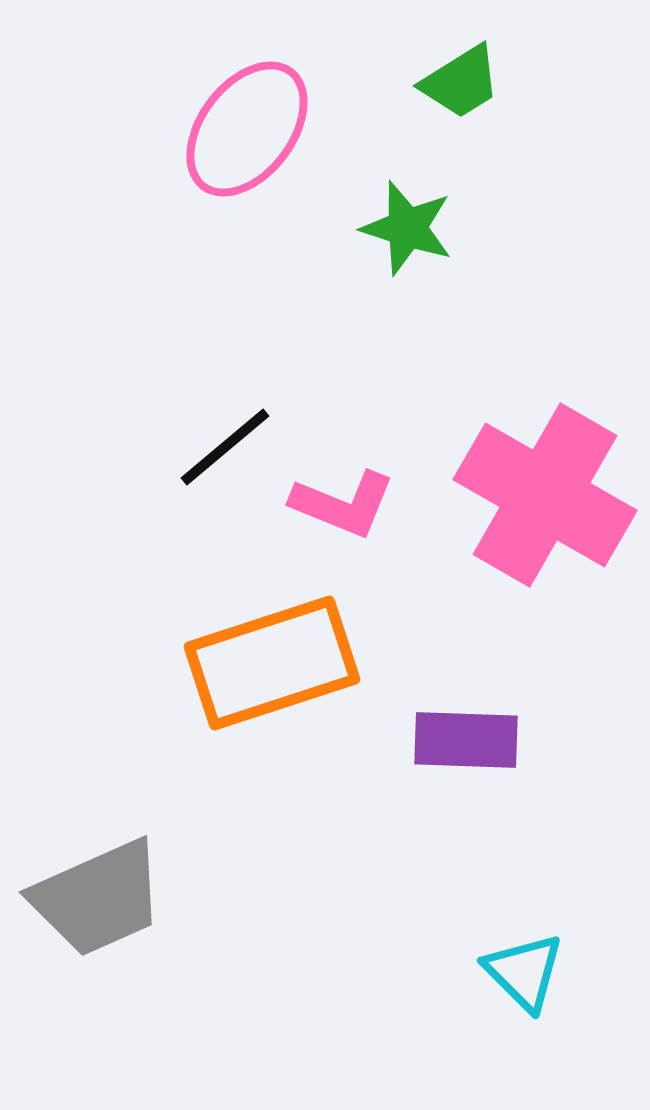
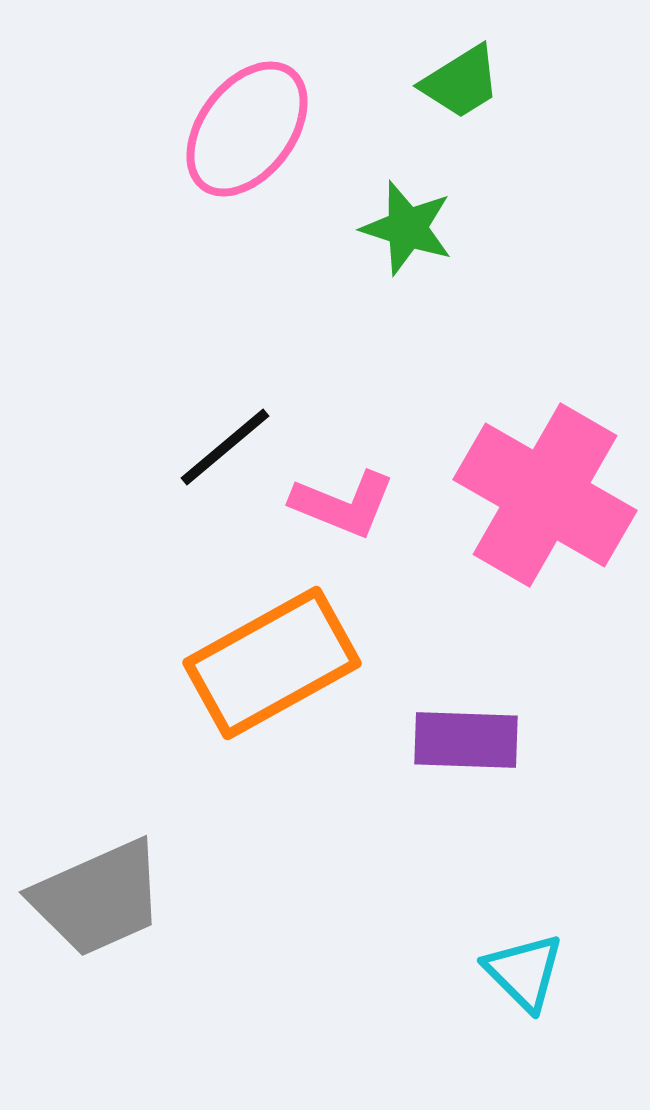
orange rectangle: rotated 11 degrees counterclockwise
